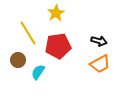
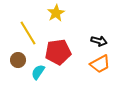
red pentagon: moved 6 px down
